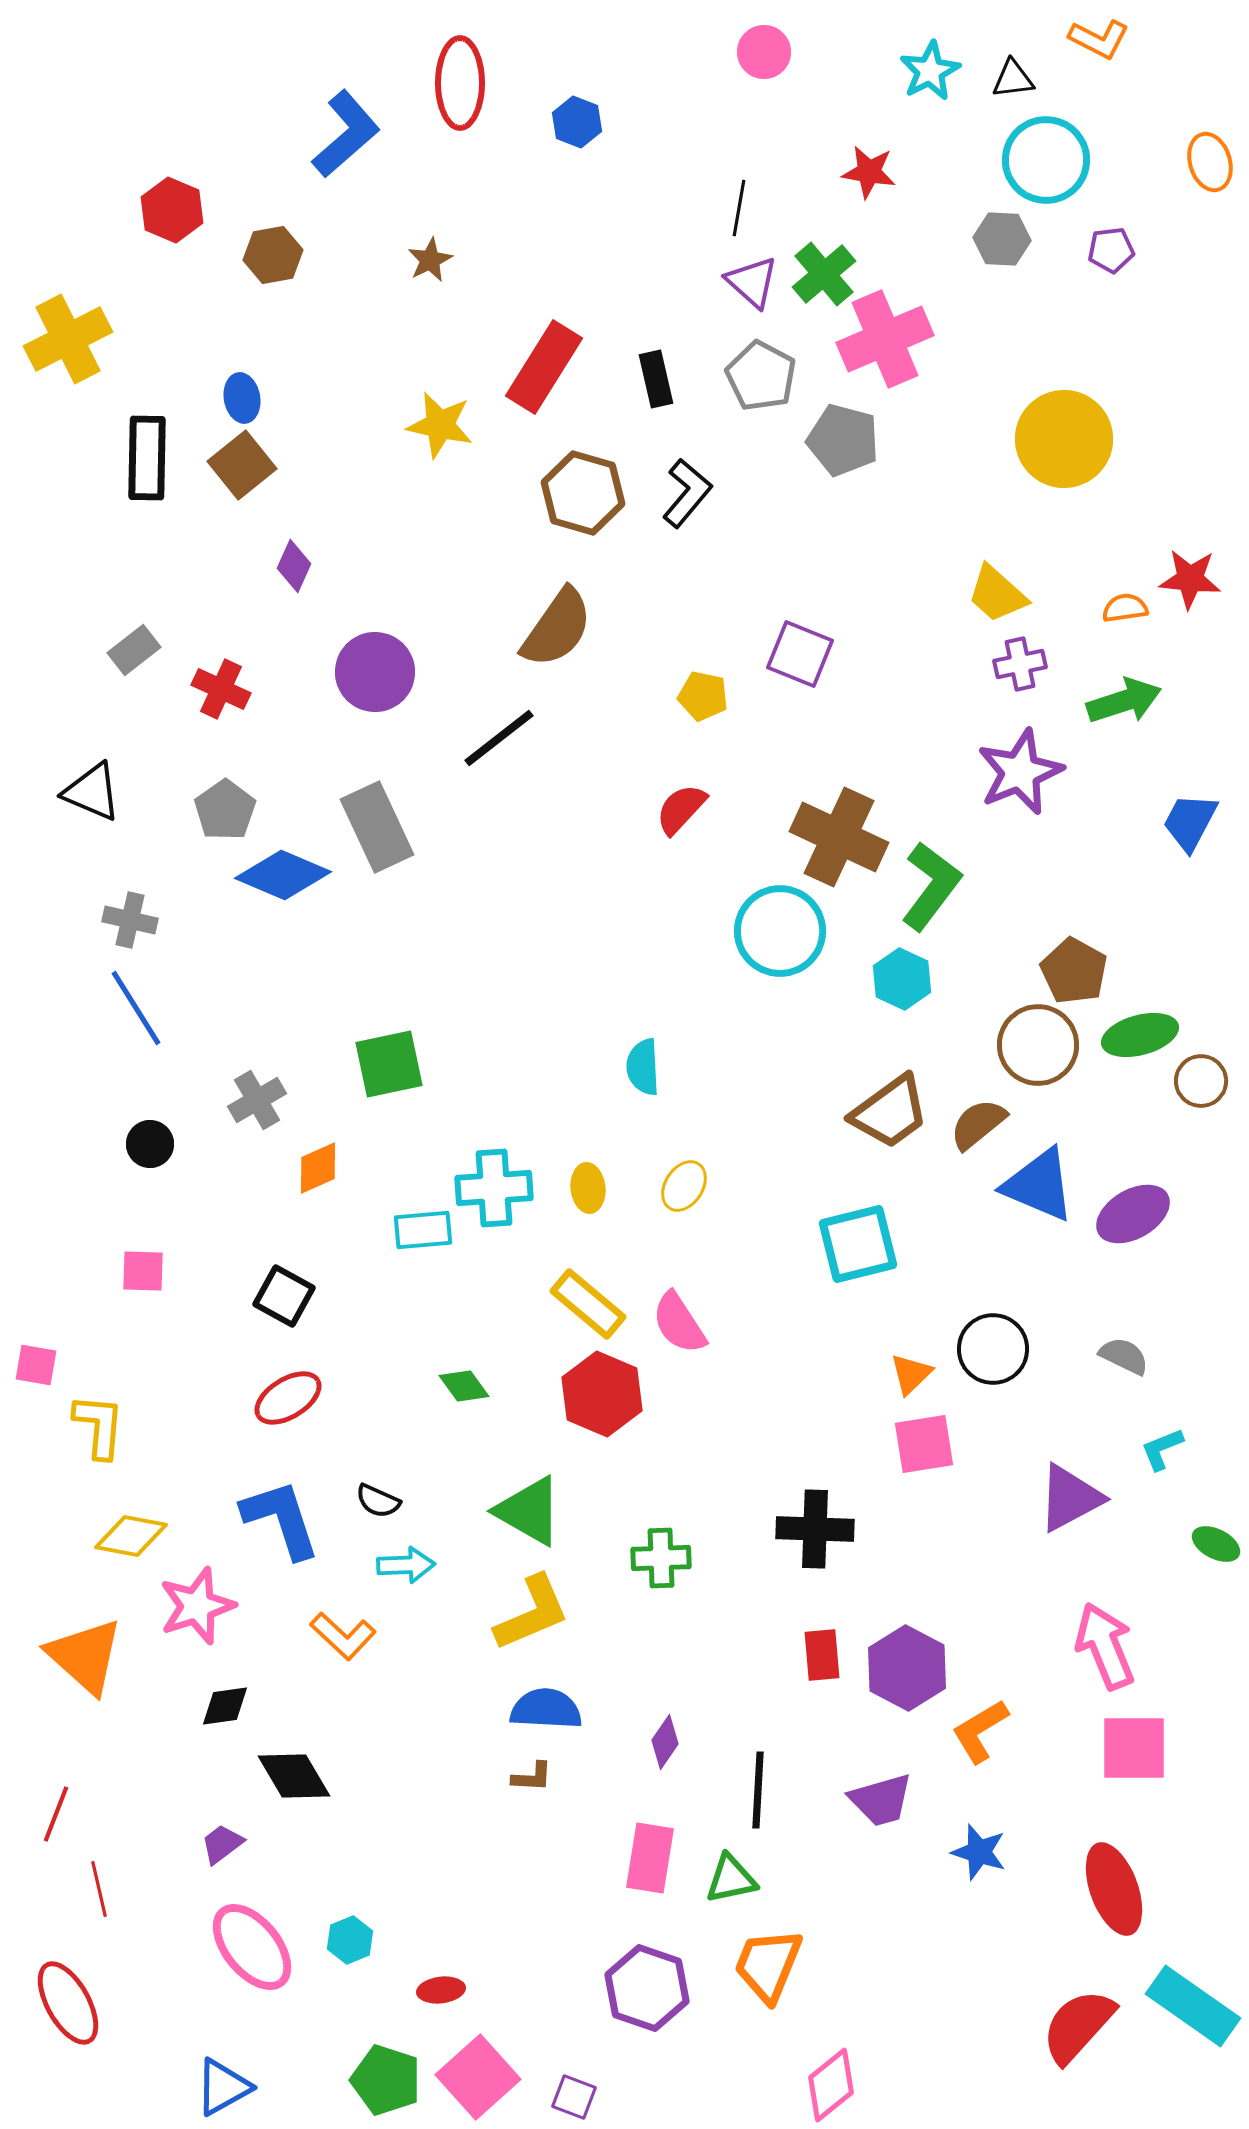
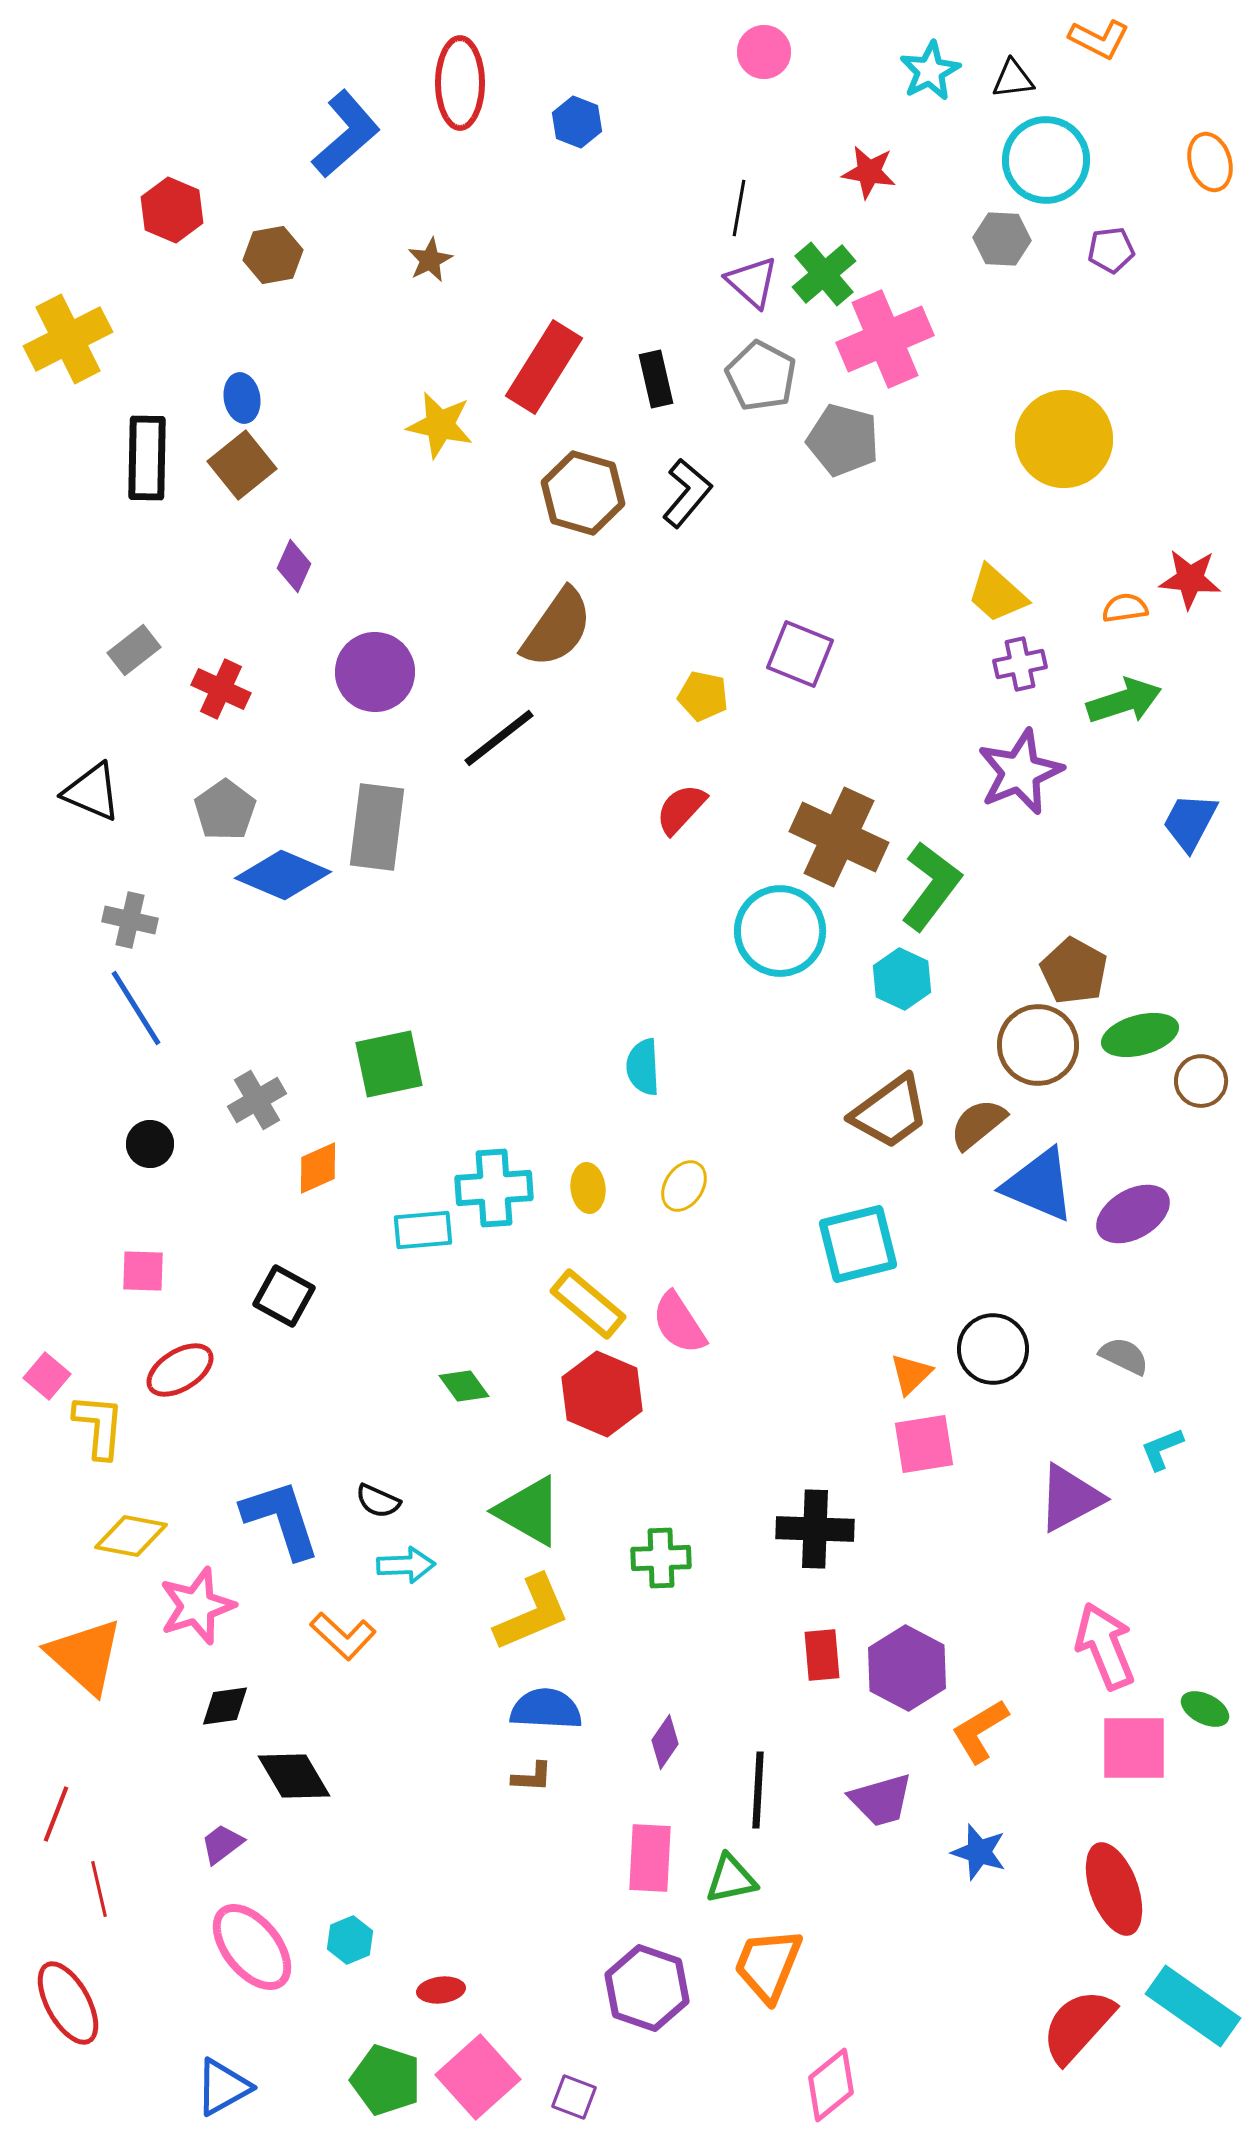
gray rectangle at (377, 827): rotated 32 degrees clockwise
pink square at (36, 1365): moved 11 px right, 11 px down; rotated 30 degrees clockwise
red ellipse at (288, 1398): moved 108 px left, 28 px up
green ellipse at (1216, 1544): moved 11 px left, 165 px down
pink rectangle at (650, 1858): rotated 6 degrees counterclockwise
